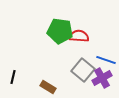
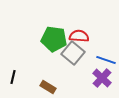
green pentagon: moved 6 px left, 8 px down
gray square: moved 10 px left, 17 px up
purple cross: rotated 18 degrees counterclockwise
